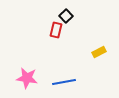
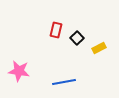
black square: moved 11 px right, 22 px down
yellow rectangle: moved 4 px up
pink star: moved 8 px left, 7 px up
